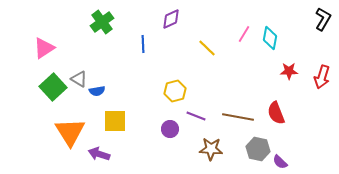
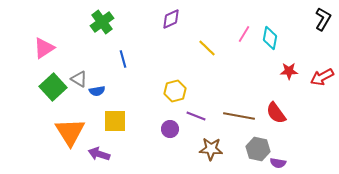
blue line: moved 20 px left, 15 px down; rotated 12 degrees counterclockwise
red arrow: rotated 45 degrees clockwise
red semicircle: rotated 15 degrees counterclockwise
brown line: moved 1 px right, 1 px up
purple semicircle: moved 2 px left, 1 px down; rotated 35 degrees counterclockwise
